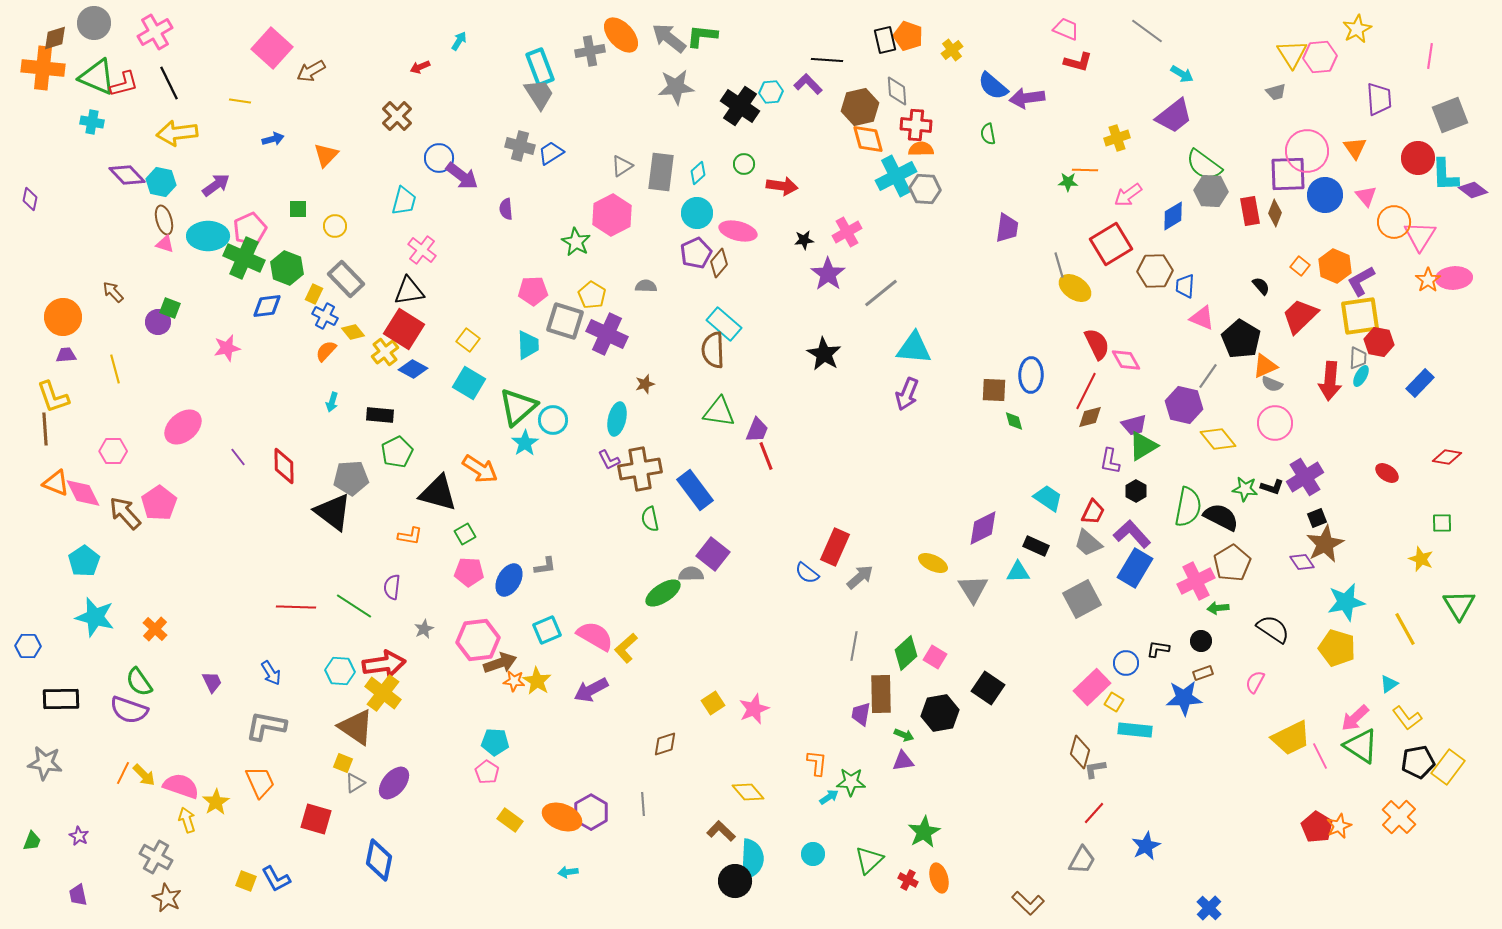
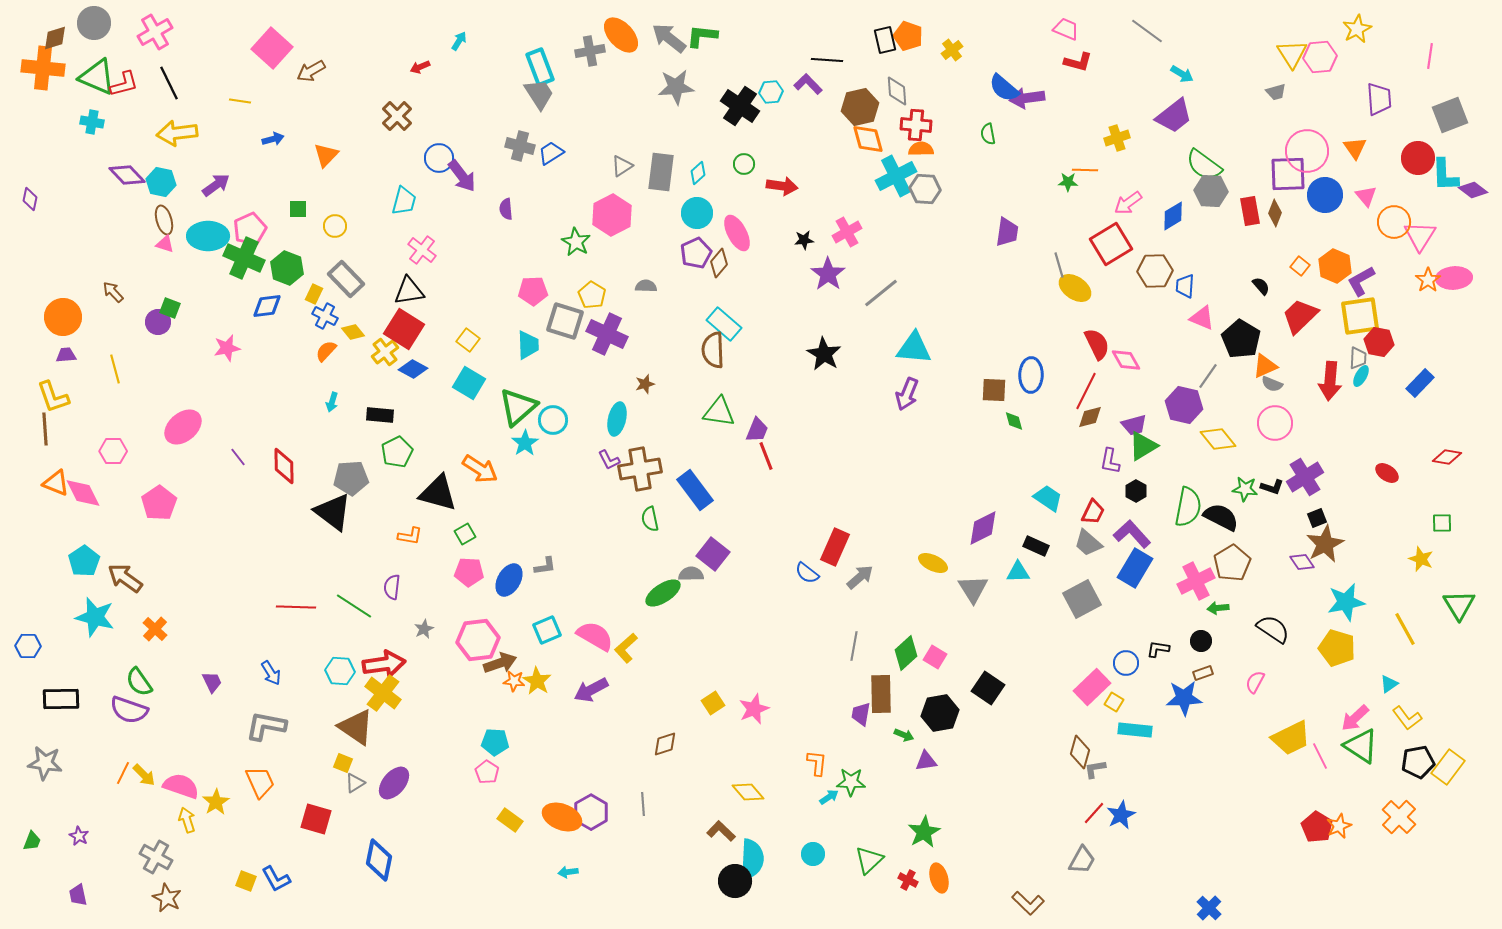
blue semicircle at (993, 86): moved 11 px right, 2 px down
purple arrow at (462, 176): rotated 16 degrees clockwise
pink arrow at (1128, 195): moved 8 px down
purple trapezoid at (1007, 228): moved 4 px down
pink ellipse at (738, 231): moved 1 px left, 2 px down; rotated 48 degrees clockwise
brown arrow at (125, 513): moved 65 px down; rotated 12 degrees counterclockwise
purple triangle at (903, 761): moved 23 px right
blue star at (1146, 846): moved 25 px left, 31 px up
